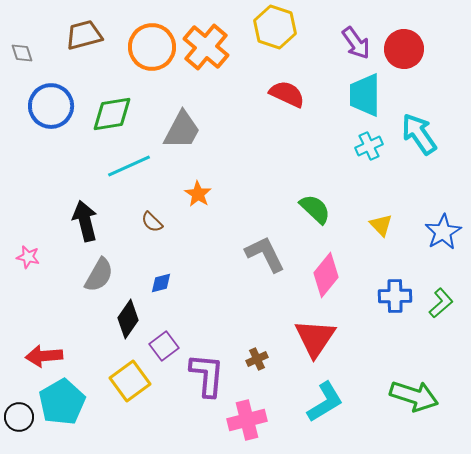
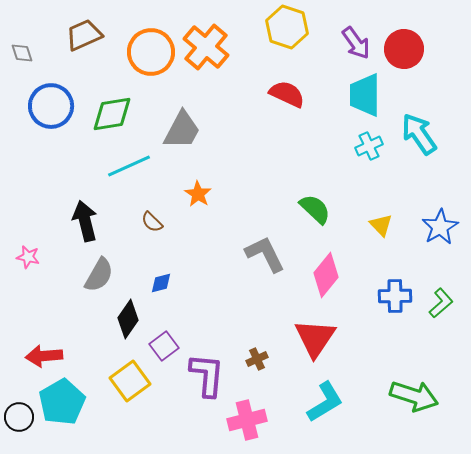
yellow hexagon: moved 12 px right
brown trapezoid: rotated 9 degrees counterclockwise
orange circle: moved 1 px left, 5 px down
blue star: moved 3 px left, 5 px up
